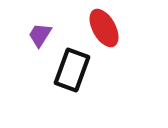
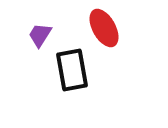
black rectangle: rotated 30 degrees counterclockwise
